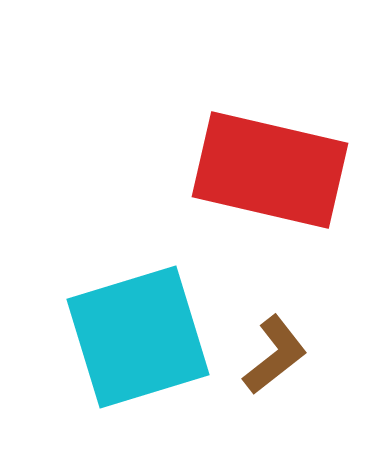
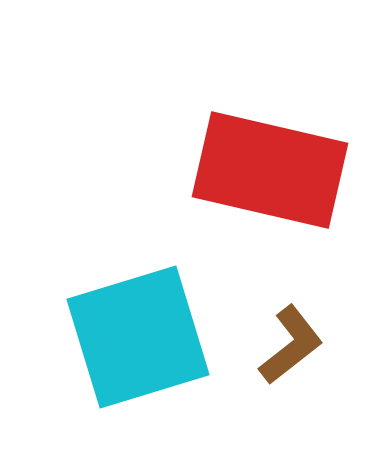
brown L-shape: moved 16 px right, 10 px up
